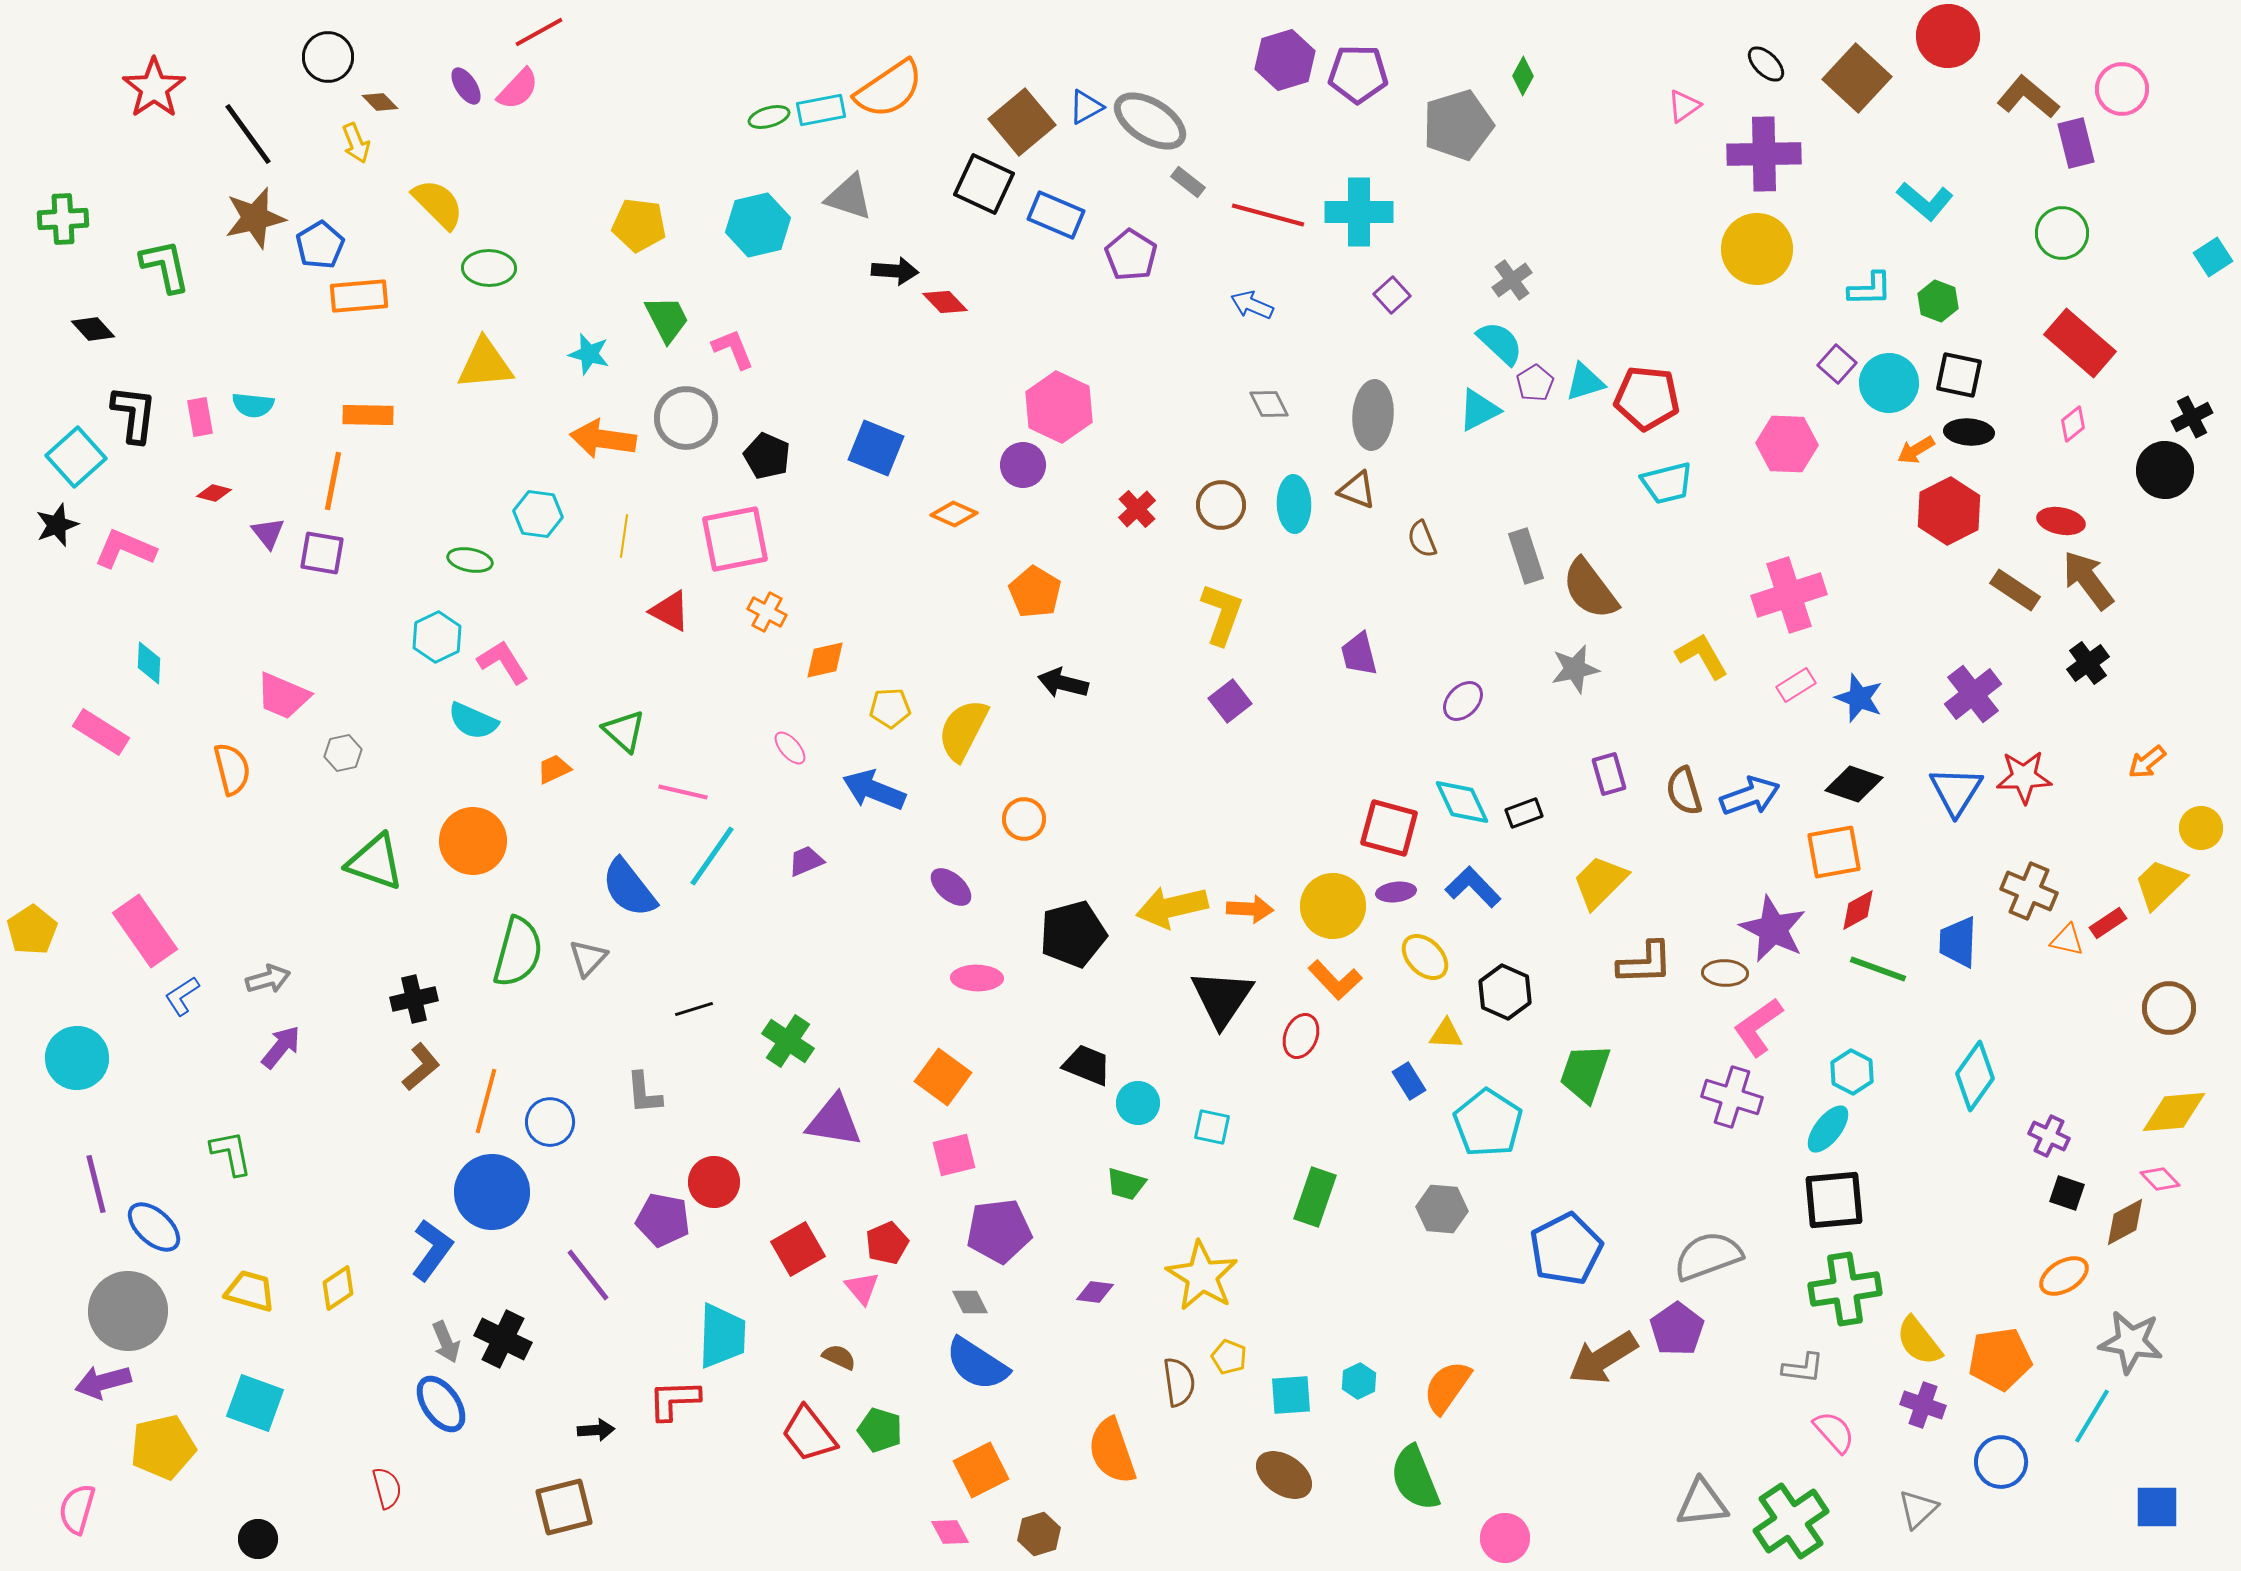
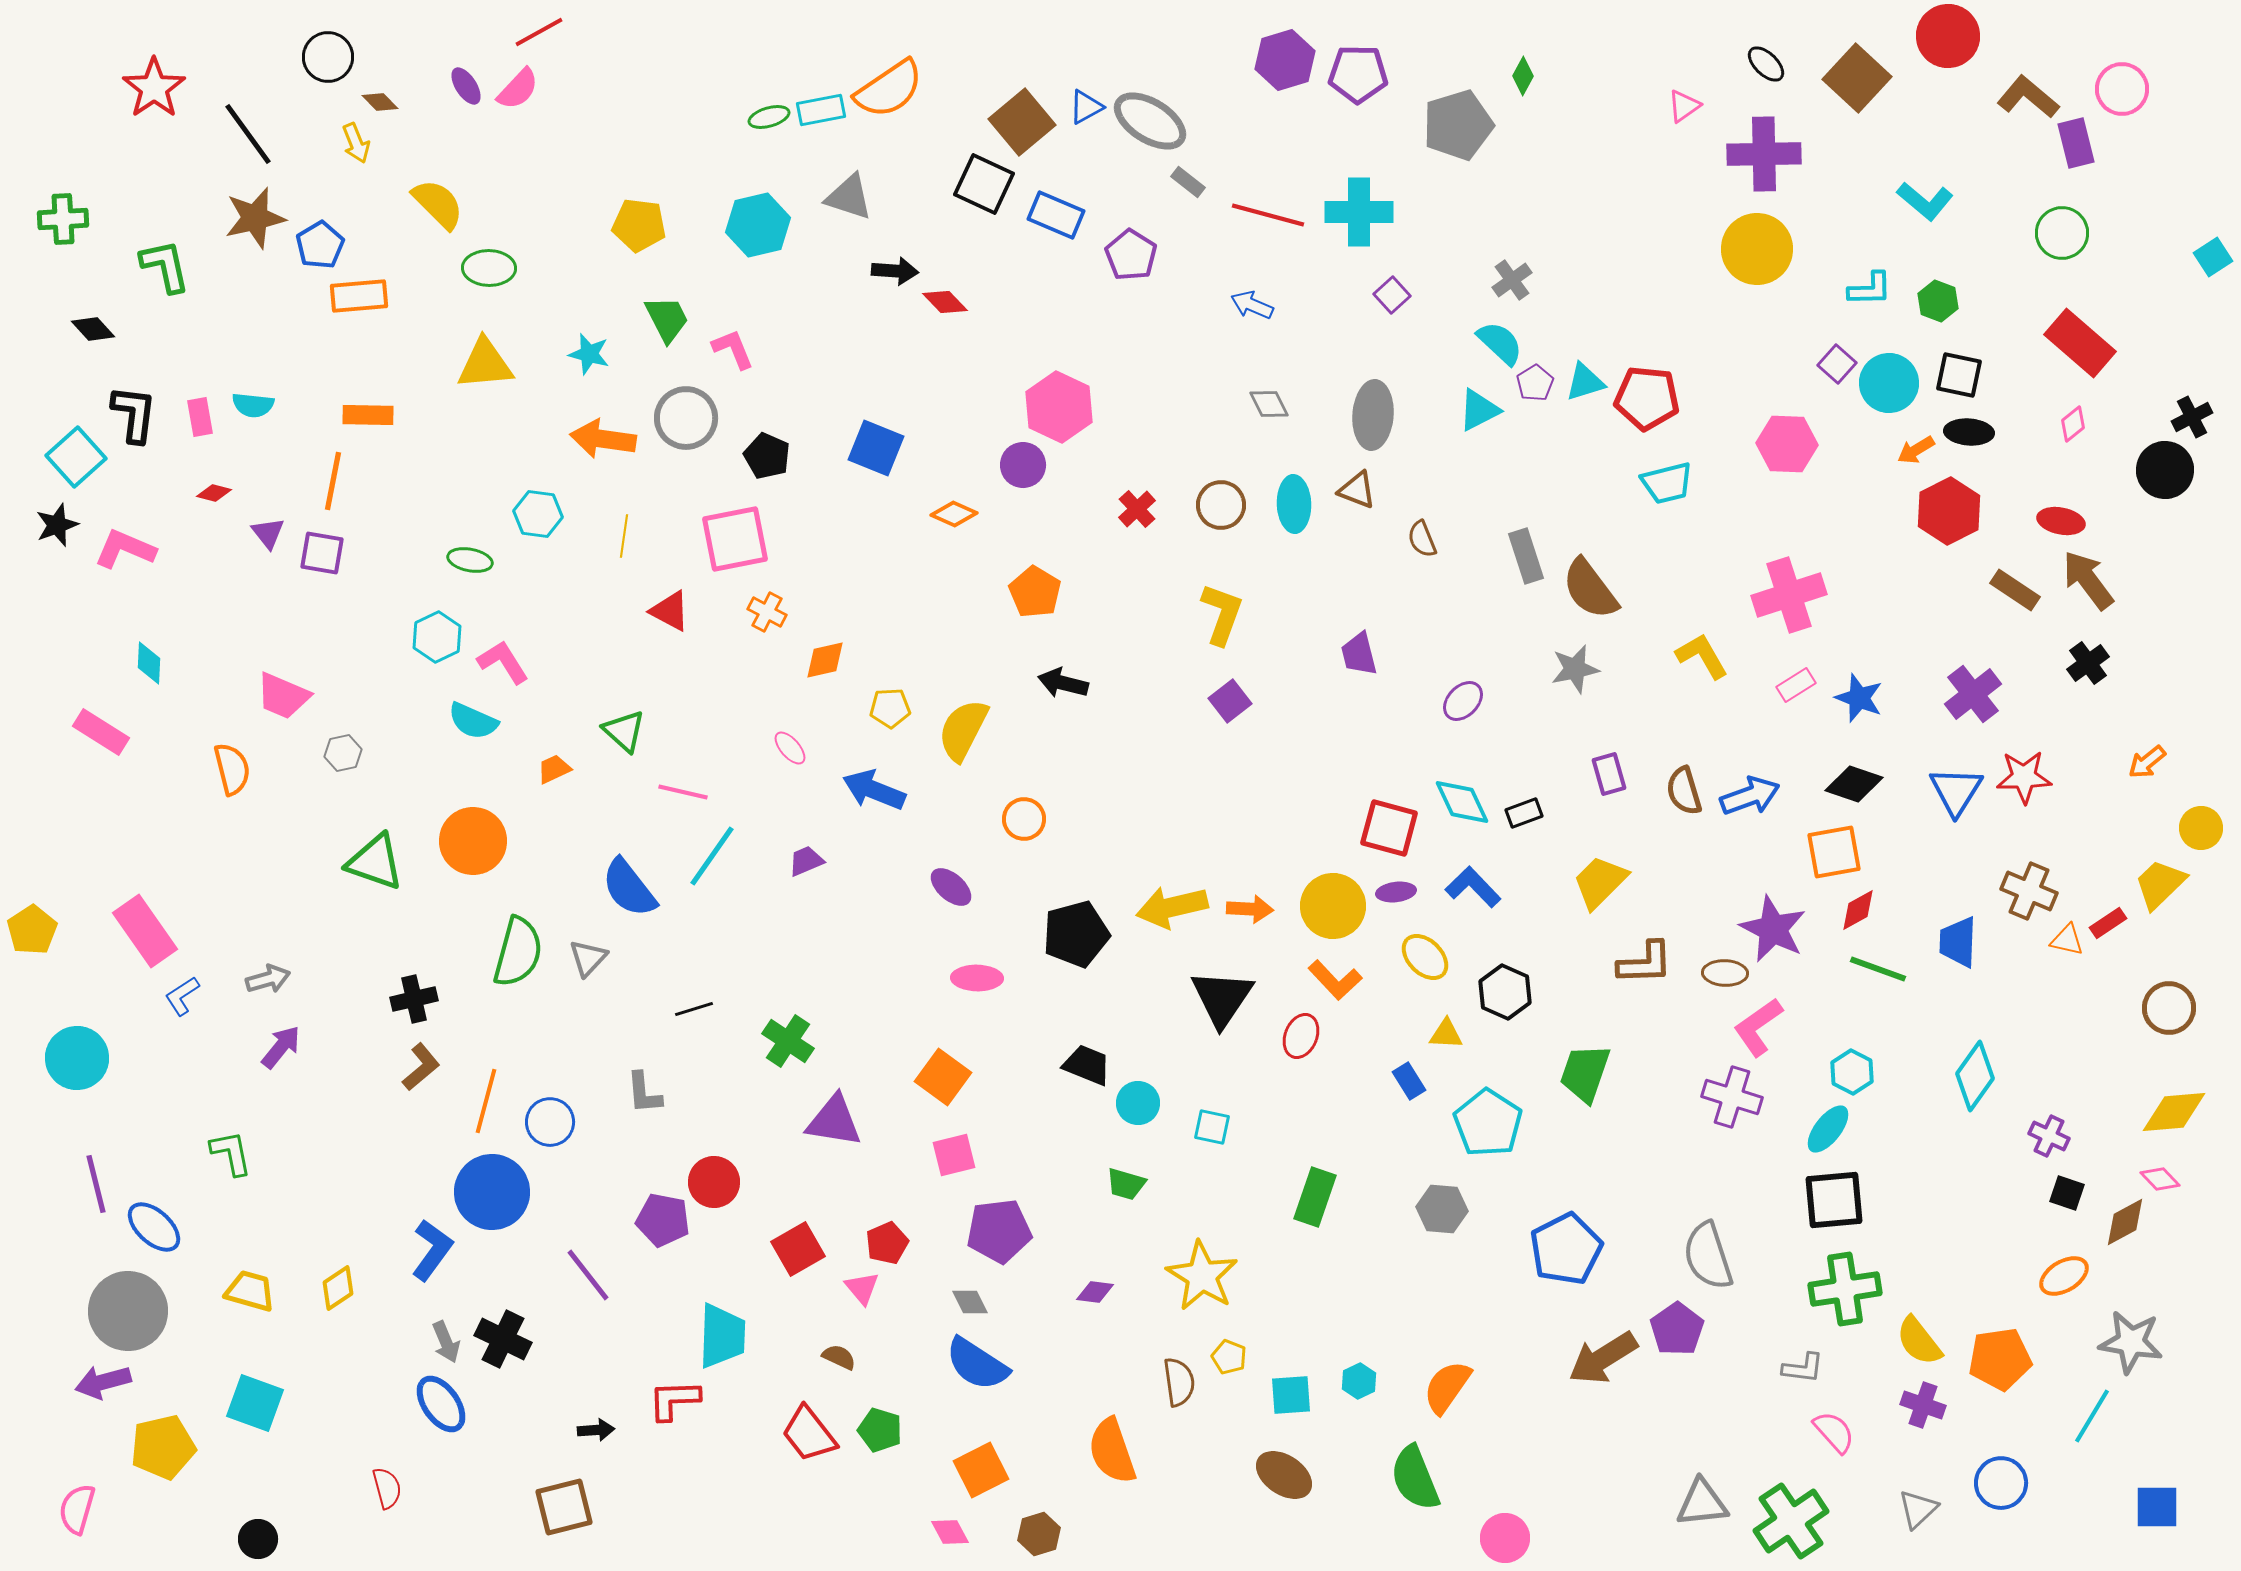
black pentagon at (1073, 934): moved 3 px right
gray semicircle at (1708, 1256): rotated 88 degrees counterclockwise
blue circle at (2001, 1462): moved 21 px down
